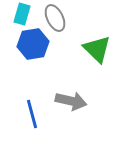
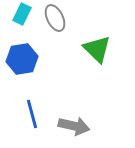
cyan rectangle: rotated 10 degrees clockwise
blue hexagon: moved 11 px left, 15 px down
gray arrow: moved 3 px right, 25 px down
